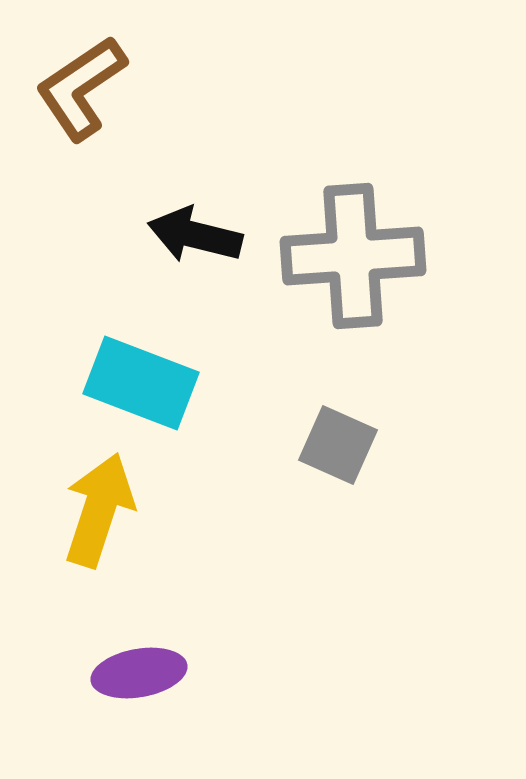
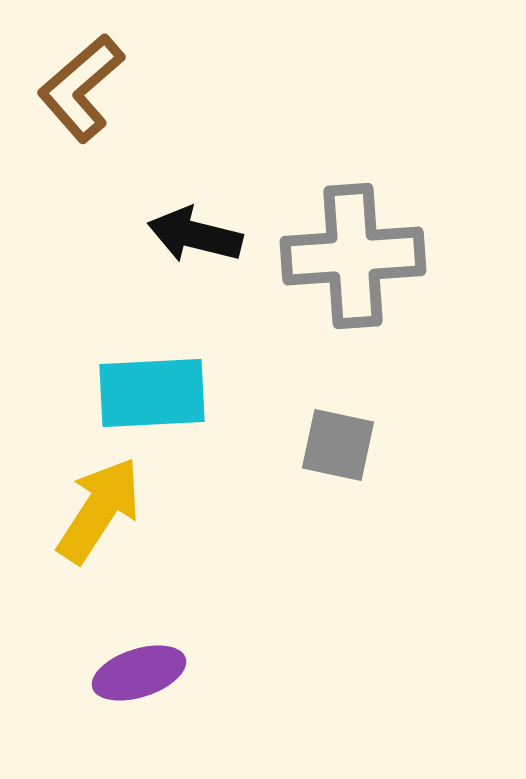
brown L-shape: rotated 7 degrees counterclockwise
cyan rectangle: moved 11 px right, 10 px down; rotated 24 degrees counterclockwise
gray square: rotated 12 degrees counterclockwise
yellow arrow: rotated 15 degrees clockwise
purple ellipse: rotated 8 degrees counterclockwise
